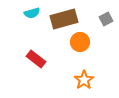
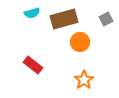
red rectangle: moved 3 px left, 6 px down
